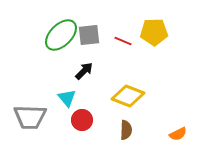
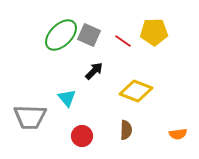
gray square: rotated 30 degrees clockwise
red line: rotated 12 degrees clockwise
black arrow: moved 10 px right
yellow diamond: moved 8 px right, 5 px up
red circle: moved 16 px down
orange semicircle: rotated 18 degrees clockwise
